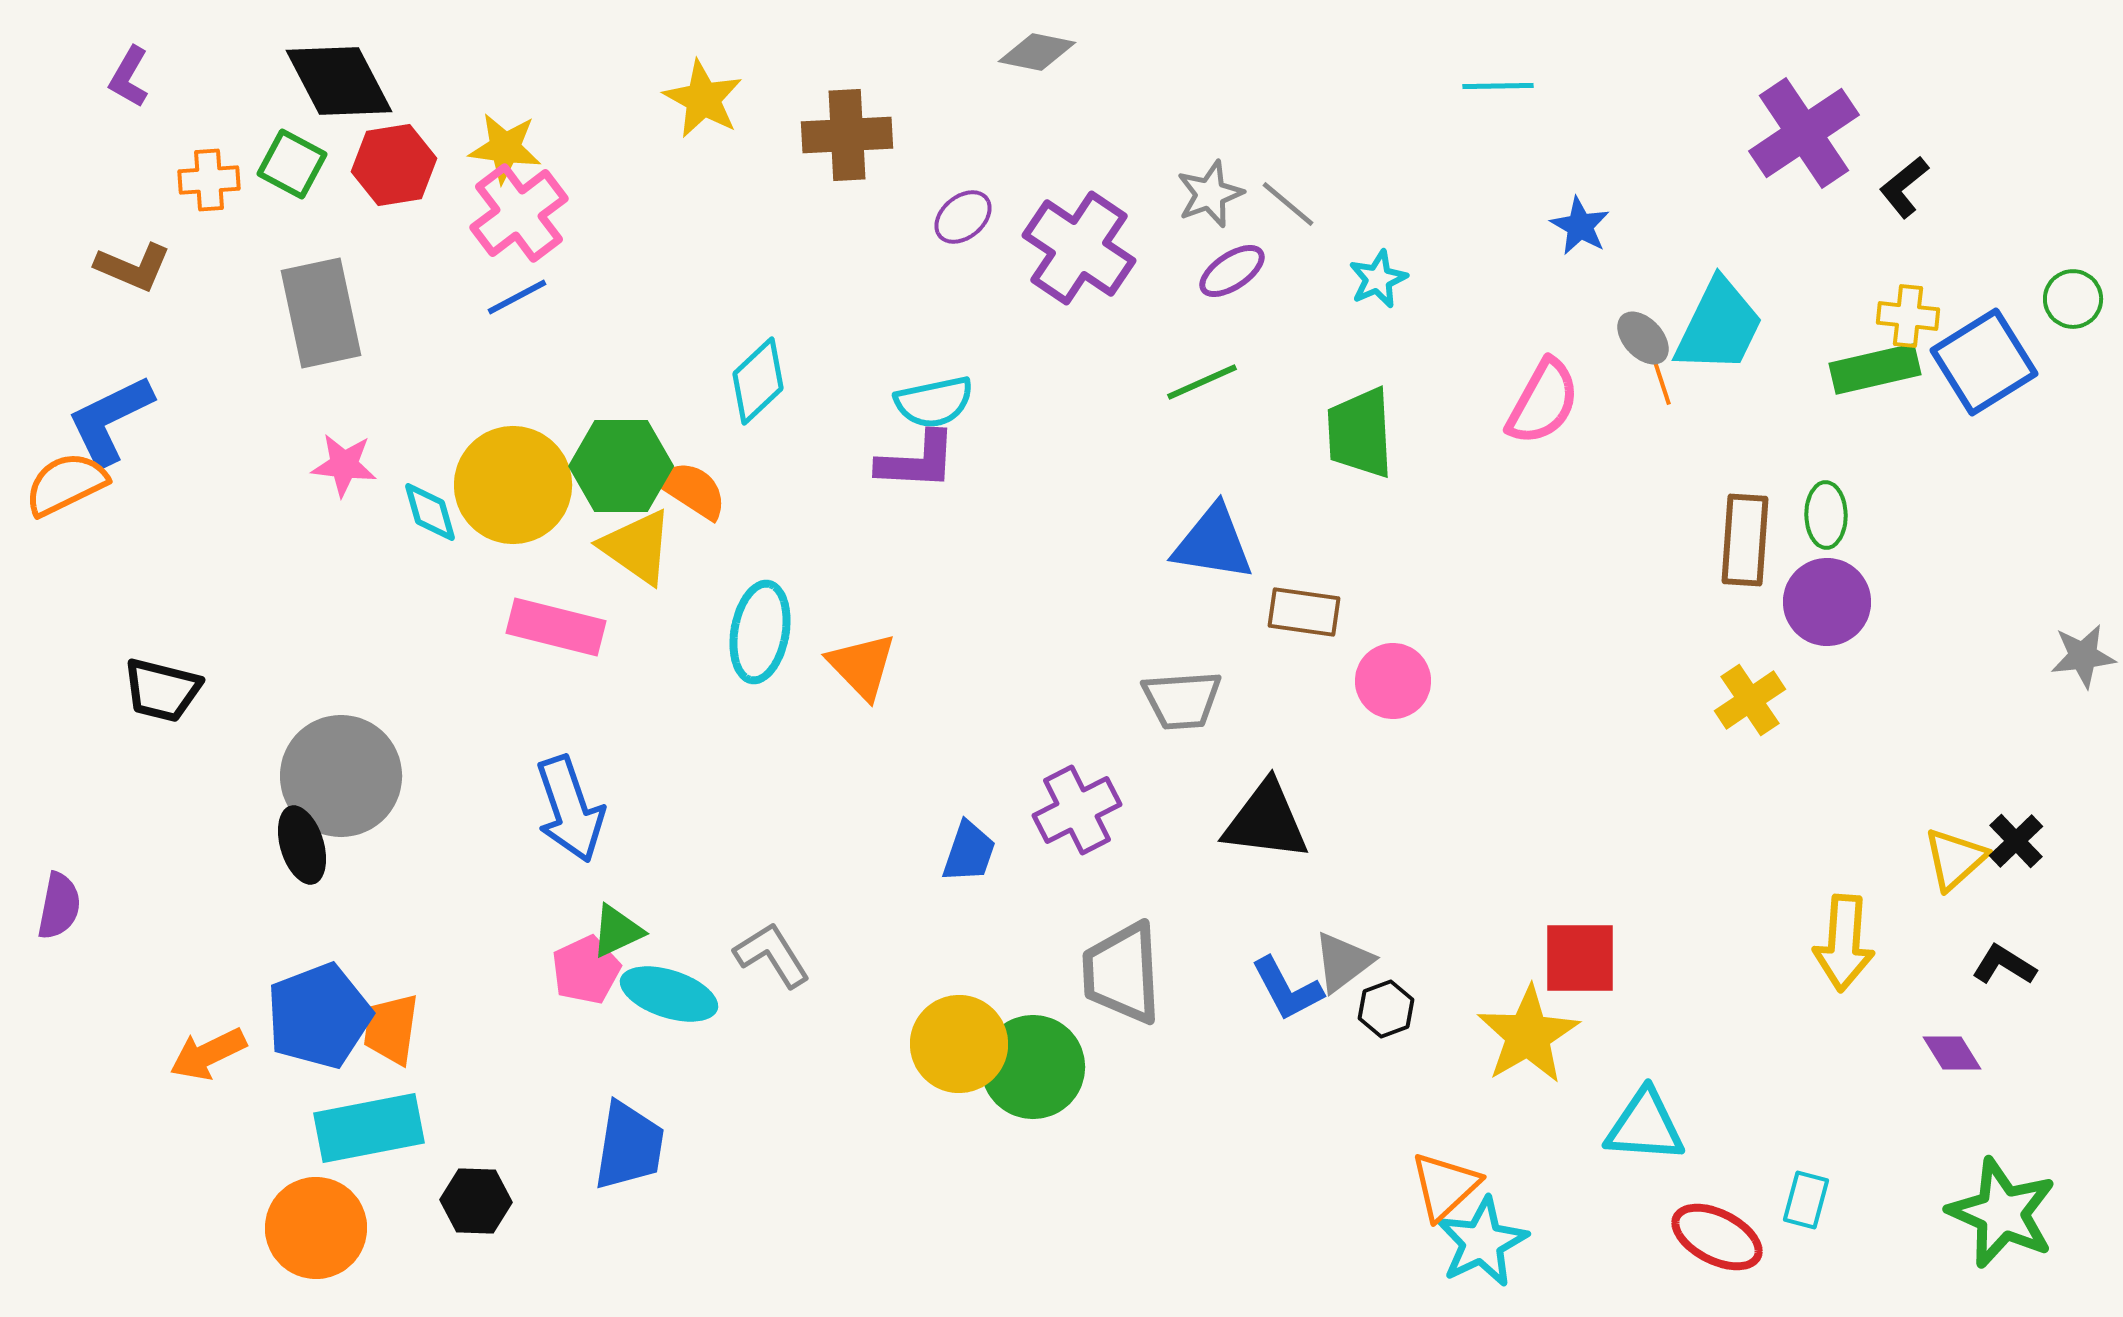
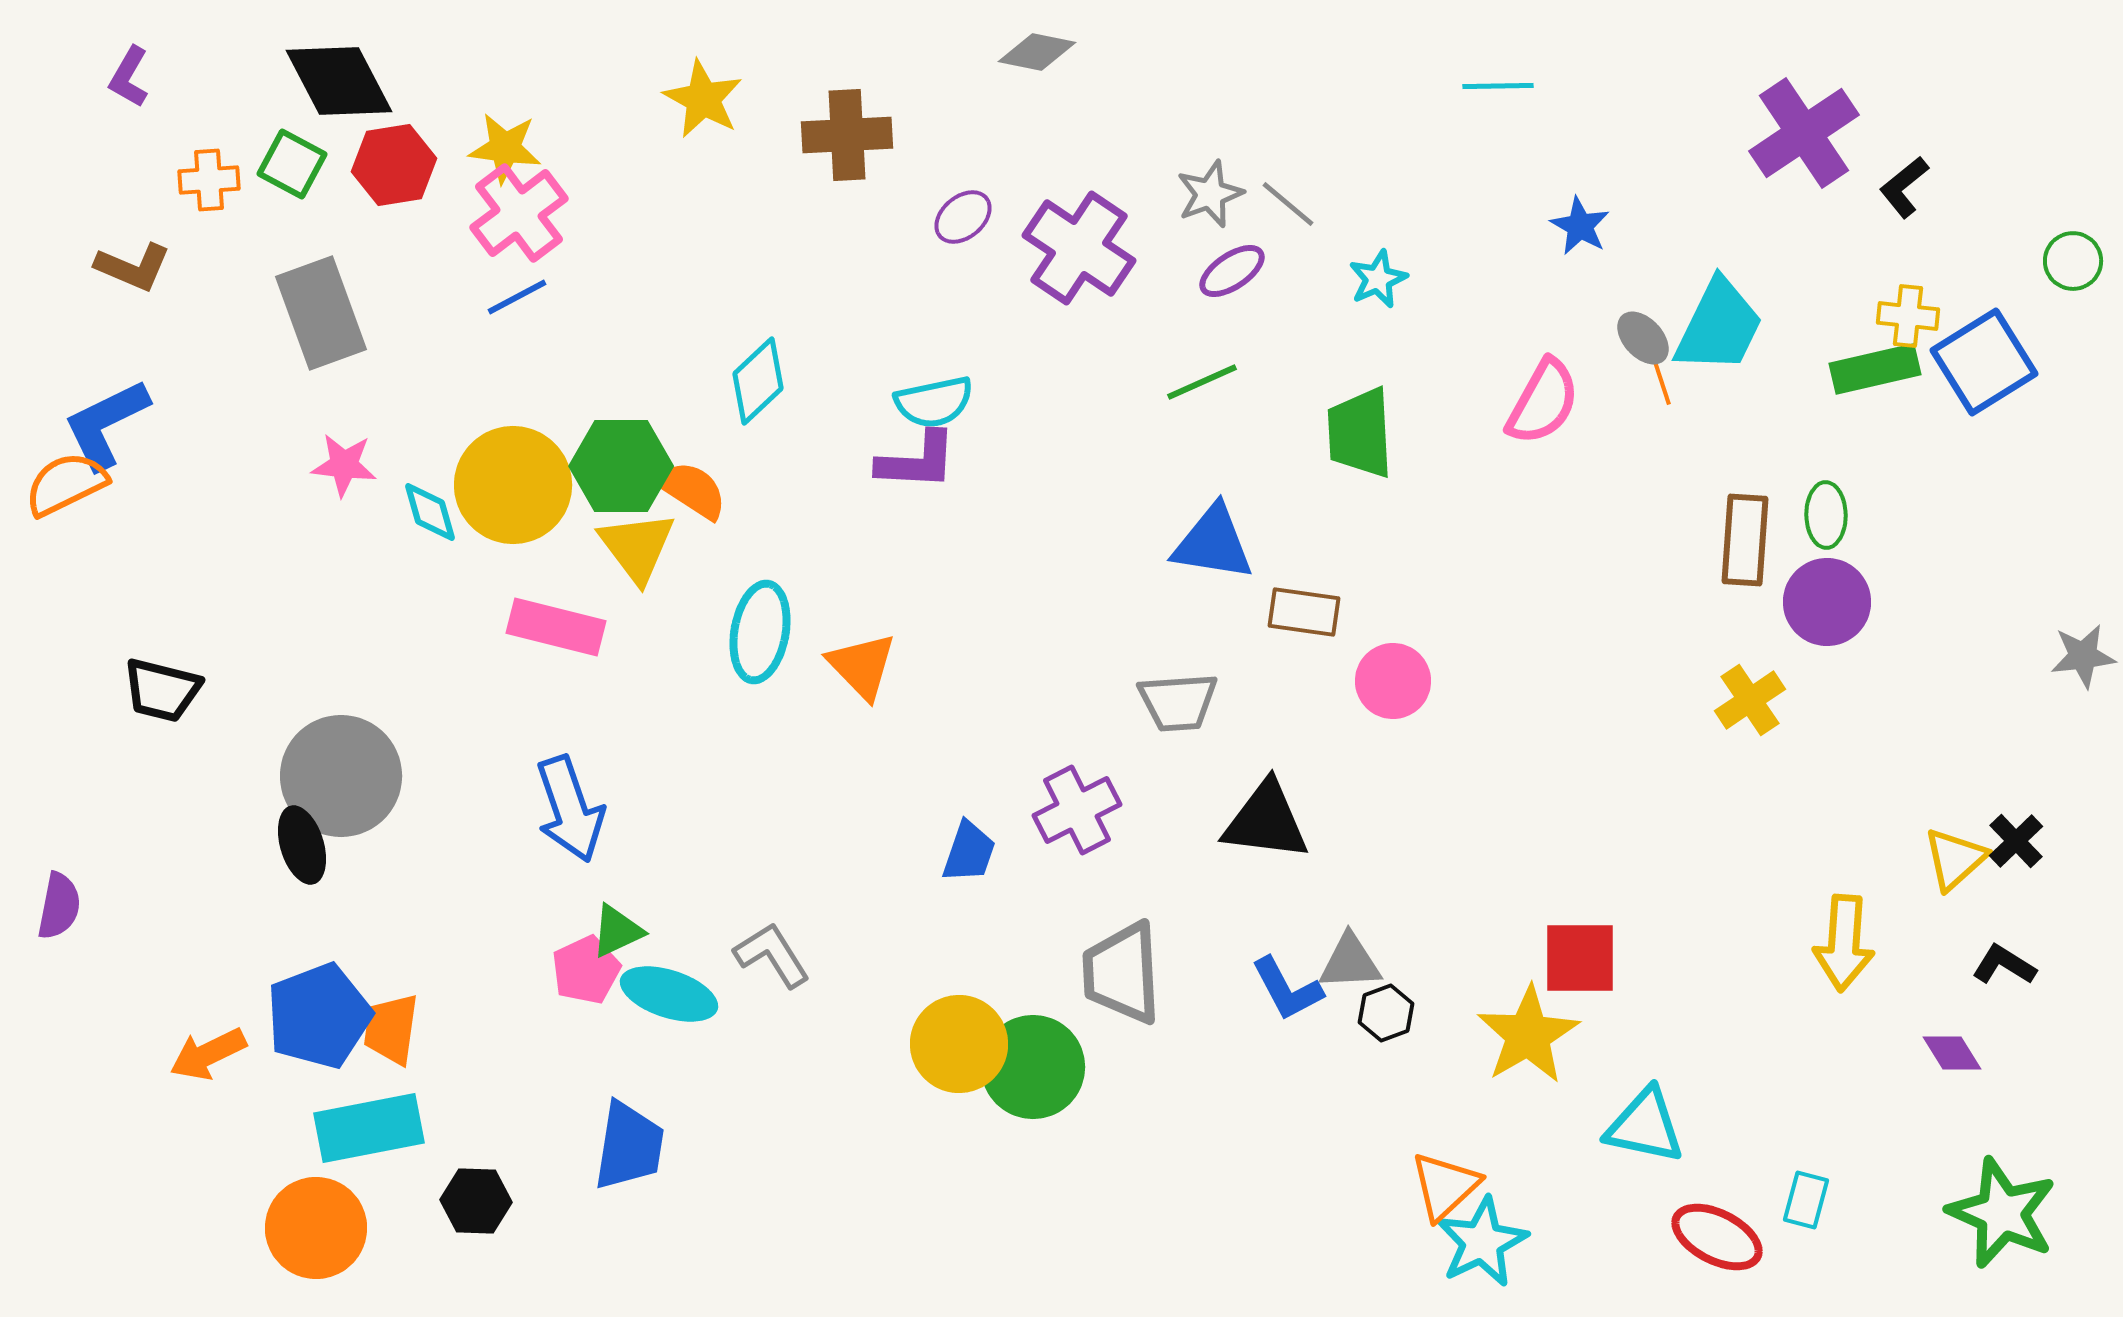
green circle at (2073, 299): moved 38 px up
gray rectangle at (321, 313): rotated 8 degrees counterclockwise
blue L-shape at (110, 420): moved 4 px left, 4 px down
yellow triangle at (637, 547): rotated 18 degrees clockwise
gray trapezoid at (1182, 700): moved 4 px left, 2 px down
gray triangle at (1343, 962): moved 7 px right; rotated 34 degrees clockwise
black hexagon at (1386, 1009): moved 4 px down
cyan triangle at (1645, 1126): rotated 8 degrees clockwise
